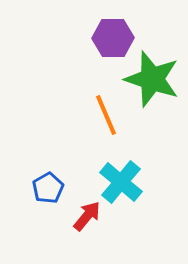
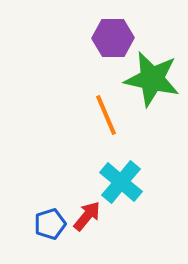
green star: rotated 6 degrees counterclockwise
blue pentagon: moved 2 px right, 36 px down; rotated 12 degrees clockwise
